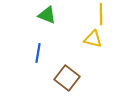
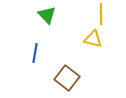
green triangle: rotated 24 degrees clockwise
blue line: moved 3 px left
